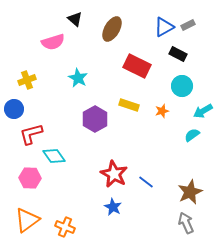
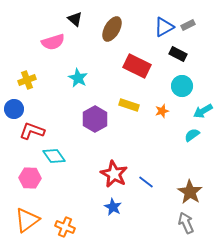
red L-shape: moved 1 px right, 3 px up; rotated 35 degrees clockwise
brown star: rotated 15 degrees counterclockwise
